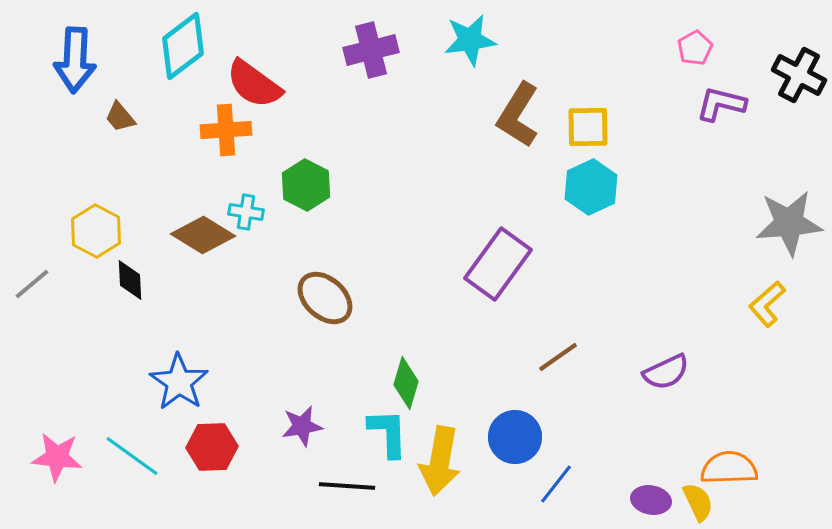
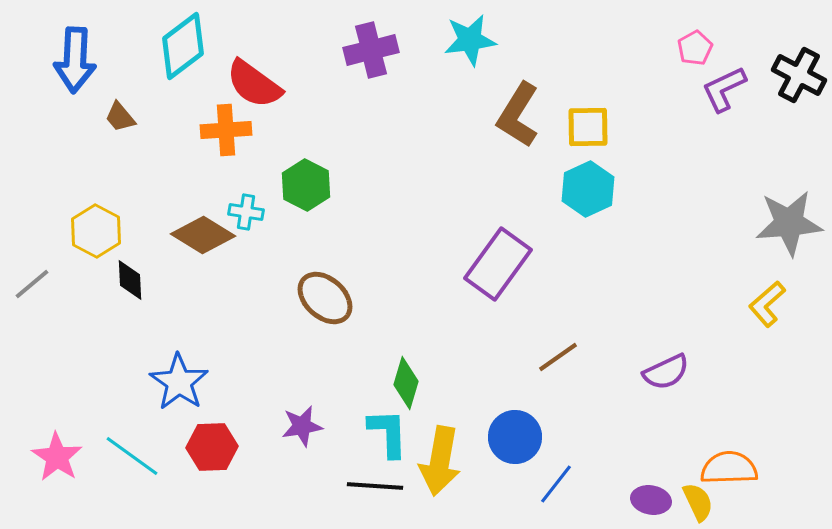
purple L-shape: moved 3 px right, 15 px up; rotated 39 degrees counterclockwise
cyan hexagon: moved 3 px left, 2 px down
pink star: rotated 27 degrees clockwise
black line: moved 28 px right
